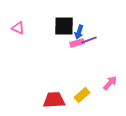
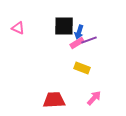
pink rectangle: rotated 16 degrees counterclockwise
pink arrow: moved 16 px left, 15 px down
yellow rectangle: moved 27 px up; rotated 63 degrees clockwise
